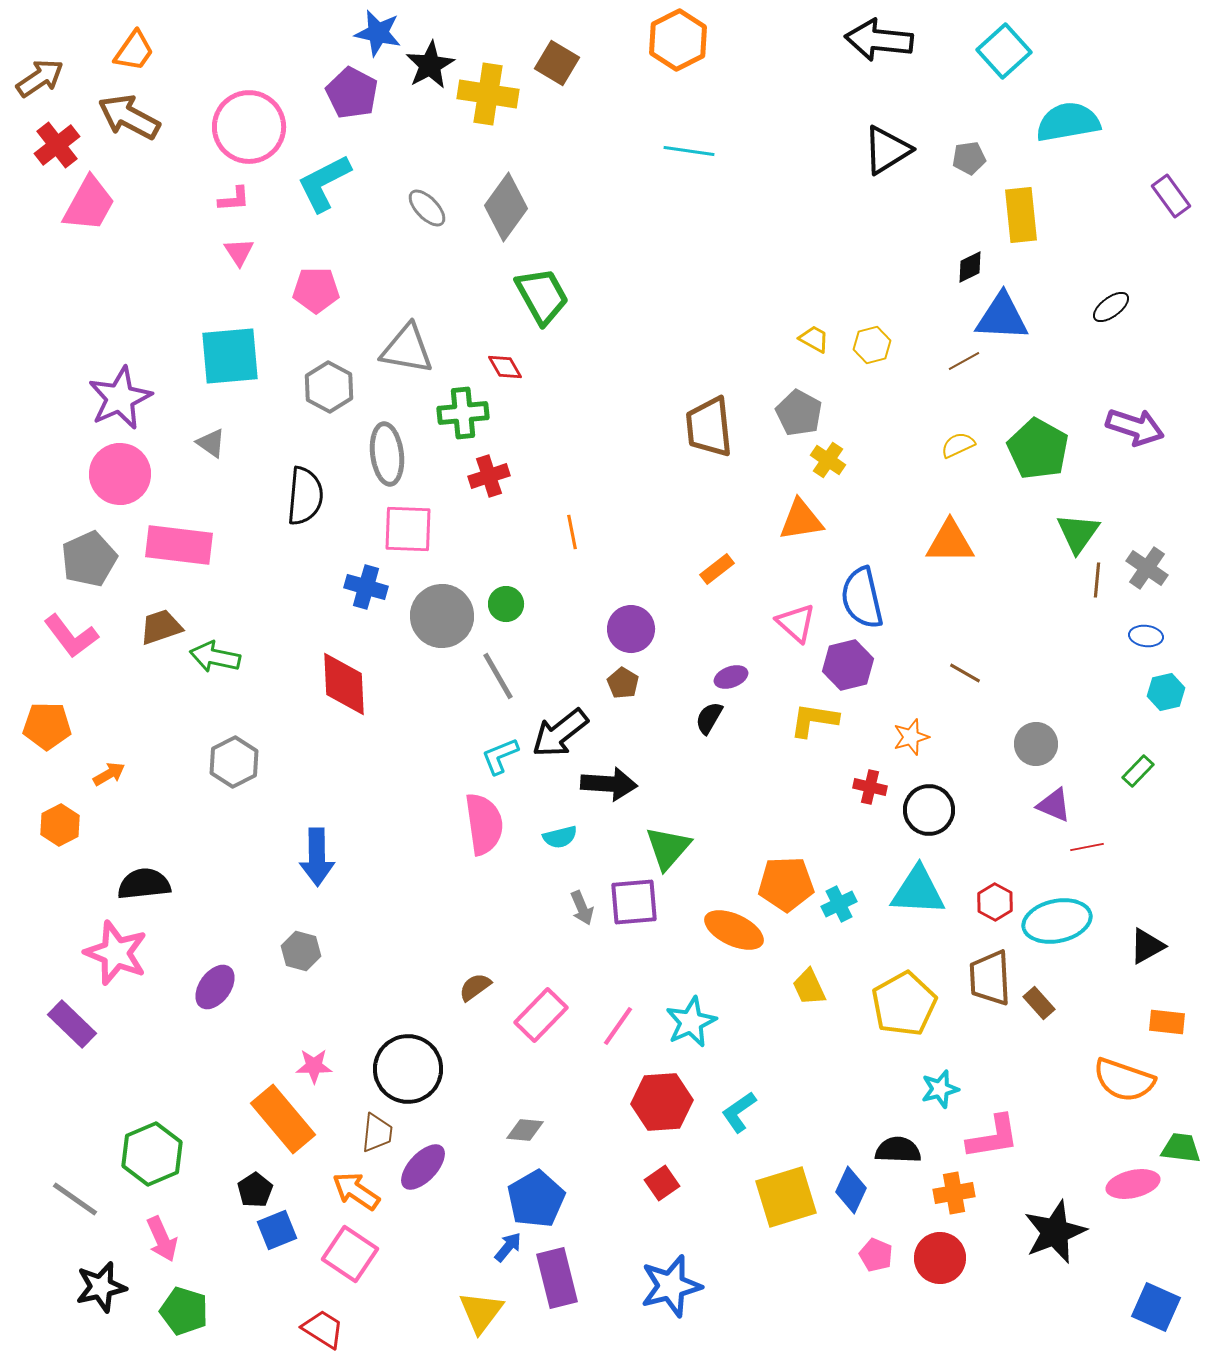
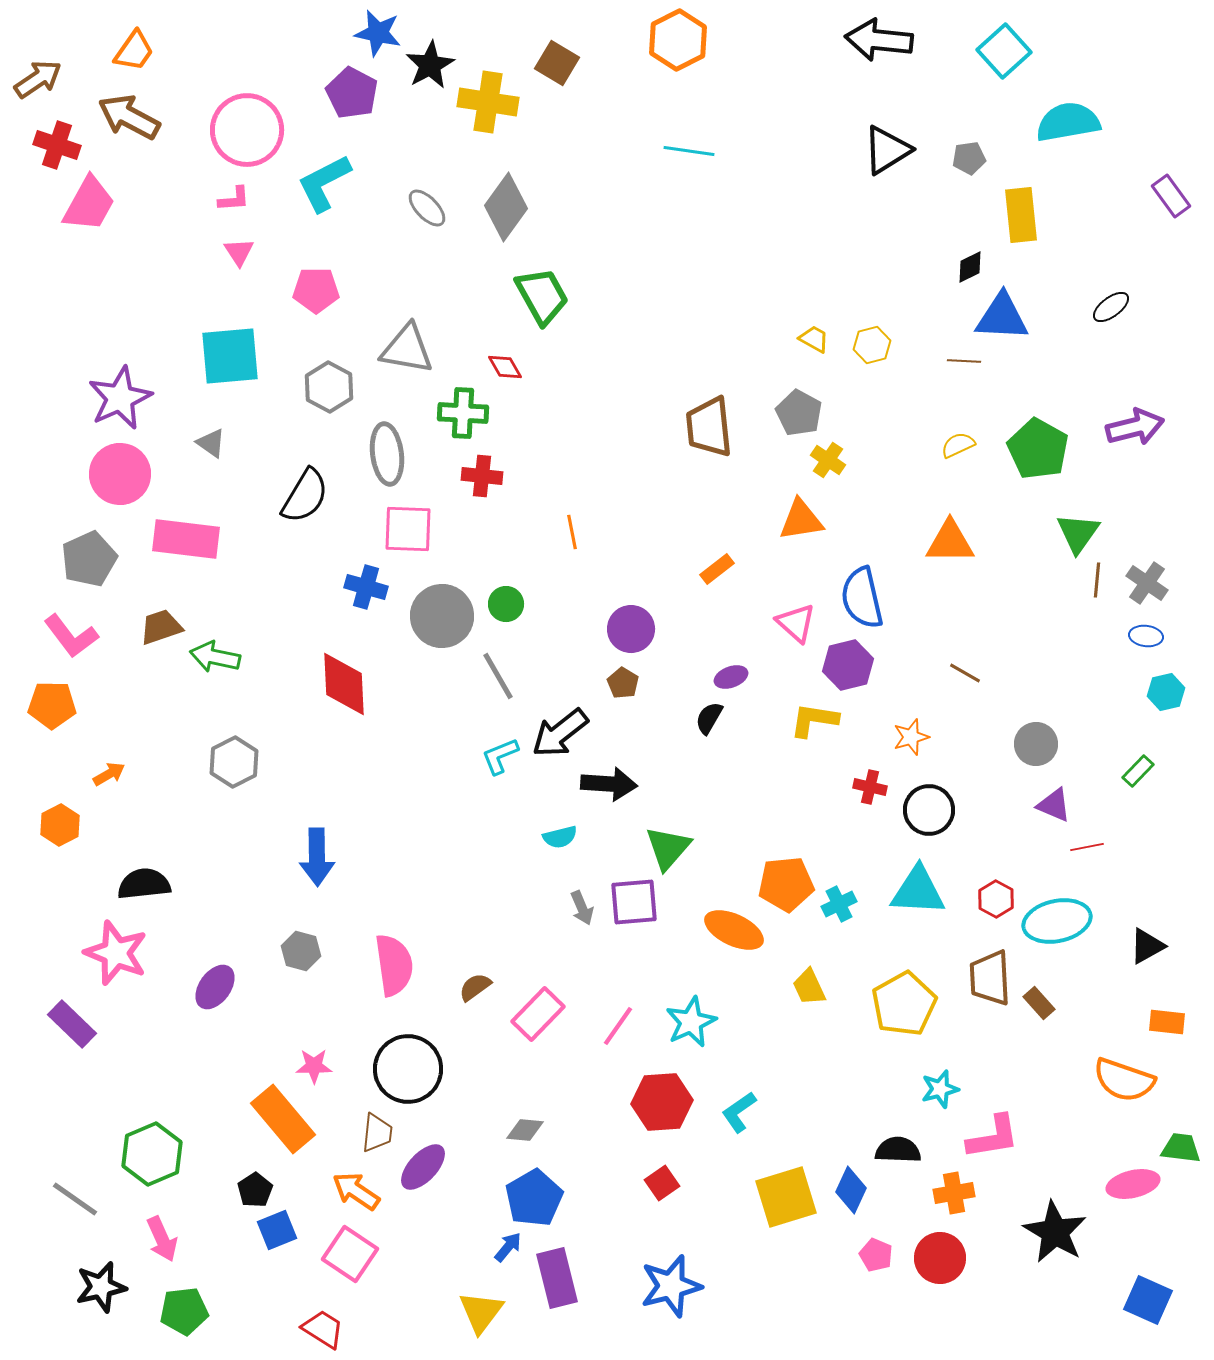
brown arrow at (40, 78): moved 2 px left, 1 px down
yellow cross at (488, 94): moved 8 px down
pink circle at (249, 127): moved 2 px left, 3 px down
red cross at (57, 145): rotated 33 degrees counterclockwise
brown line at (964, 361): rotated 32 degrees clockwise
green cross at (463, 413): rotated 9 degrees clockwise
purple arrow at (1135, 427): rotated 32 degrees counterclockwise
red cross at (489, 476): moved 7 px left; rotated 24 degrees clockwise
black semicircle at (305, 496): rotated 26 degrees clockwise
pink rectangle at (179, 545): moved 7 px right, 6 px up
gray cross at (1147, 568): moved 15 px down
orange pentagon at (47, 726): moved 5 px right, 21 px up
pink semicircle at (484, 824): moved 90 px left, 141 px down
orange pentagon at (786, 884): rotated 4 degrees counterclockwise
red hexagon at (995, 902): moved 1 px right, 3 px up
pink rectangle at (541, 1015): moved 3 px left, 1 px up
blue pentagon at (536, 1199): moved 2 px left, 1 px up
black star at (1055, 1232): rotated 20 degrees counterclockwise
blue square at (1156, 1307): moved 8 px left, 7 px up
green pentagon at (184, 1311): rotated 24 degrees counterclockwise
